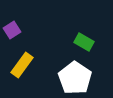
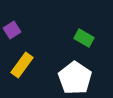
green rectangle: moved 4 px up
